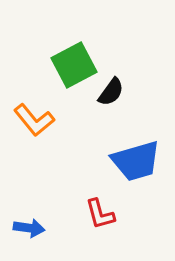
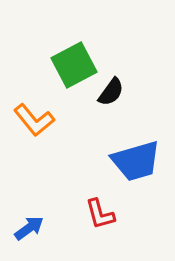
blue arrow: rotated 44 degrees counterclockwise
